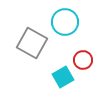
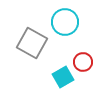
red circle: moved 2 px down
